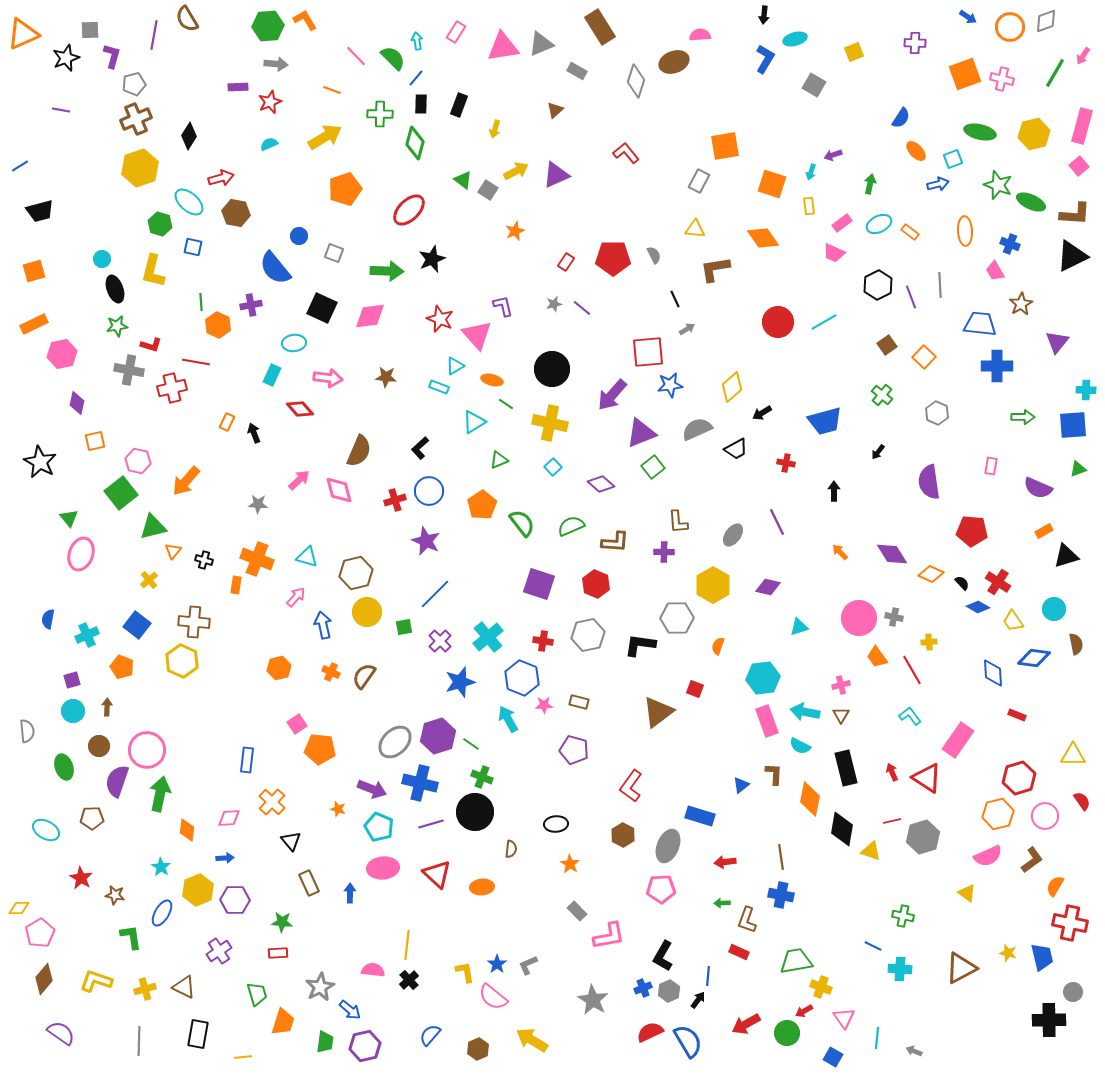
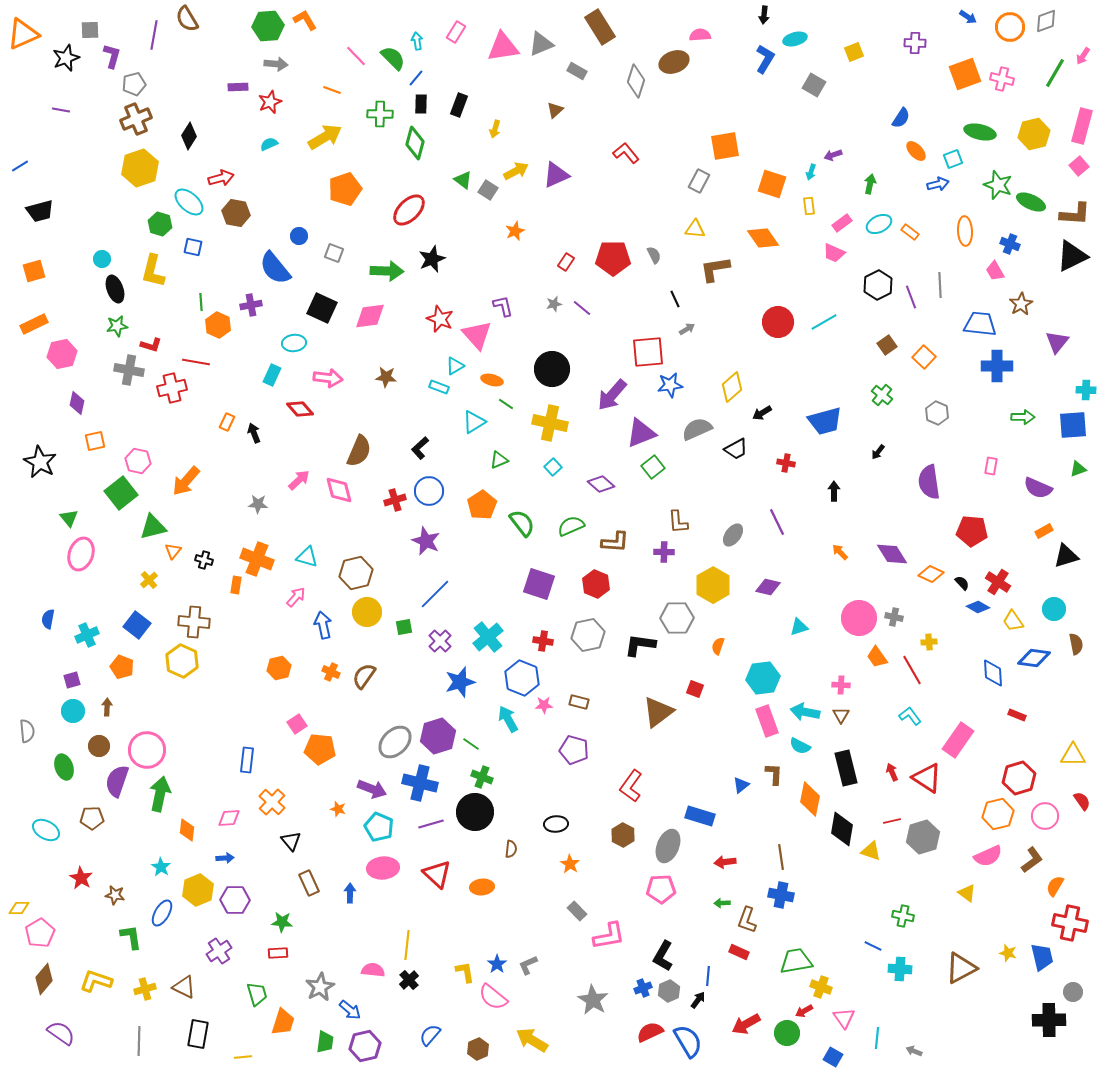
pink cross at (841, 685): rotated 18 degrees clockwise
